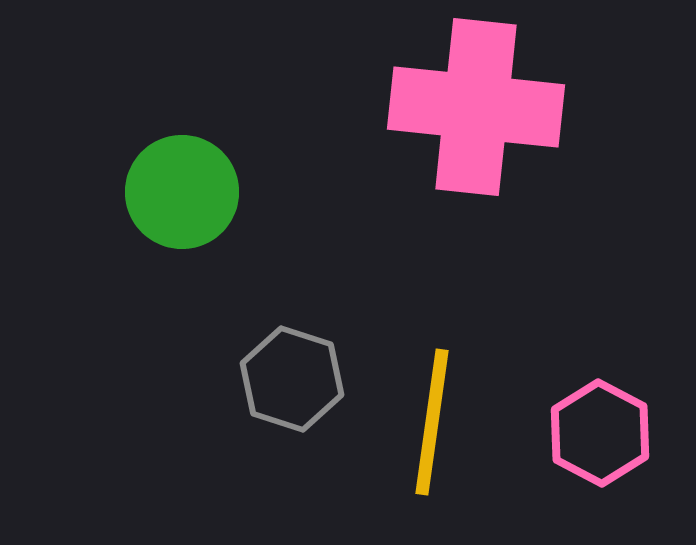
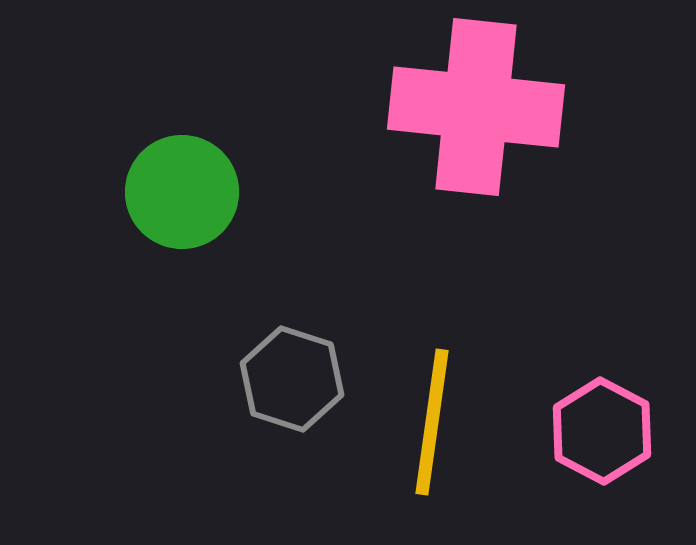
pink hexagon: moved 2 px right, 2 px up
